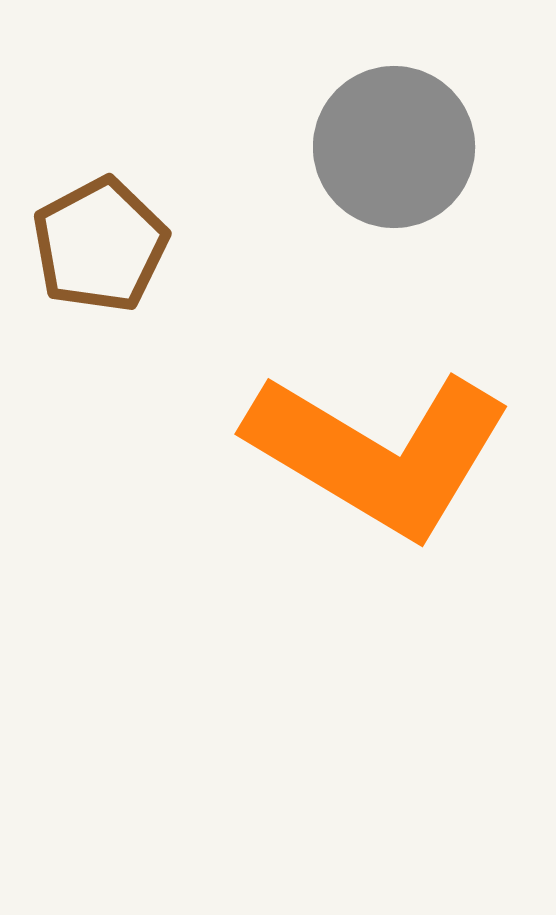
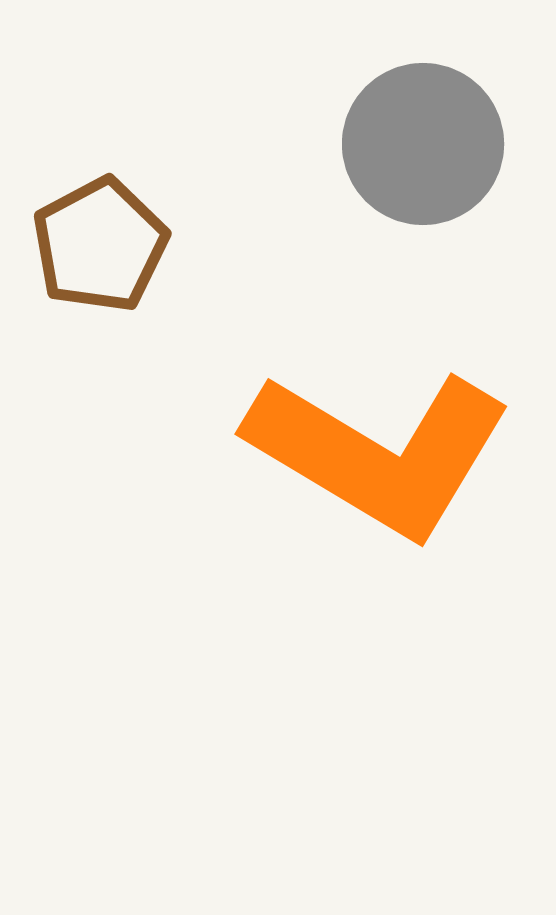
gray circle: moved 29 px right, 3 px up
